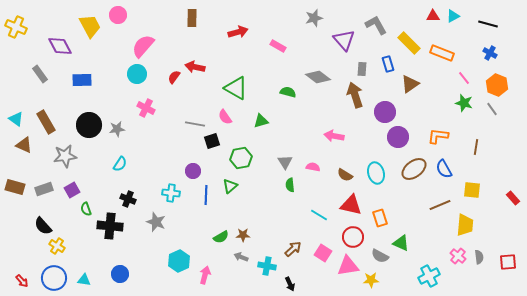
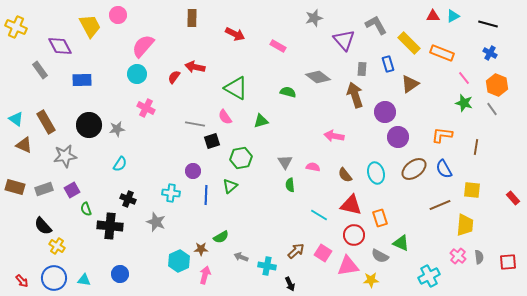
red arrow at (238, 32): moved 3 px left, 2 px down; rotated 42 degrees clockwise
gray rectangle at (40, 74): moved 4 px up
orange L-shape at (438, 136): moved 4 px right, 1 px up
brown semicircle at (345, 175): rotated 21 degrees clockwise
brown star at (243, 235): moved 42 px left, 14 px down
red circle at (353, 237): moved 1 px right, 2 px up
brown arrow at (293, 249): moved 3 px right, 2 px down
